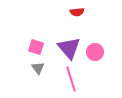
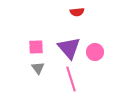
pink square: rotated 21 degrees counterclockwise
